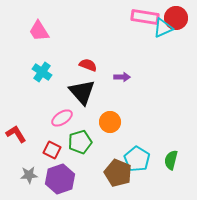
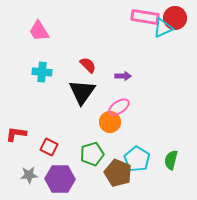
red circle: moved 1 px left
red semicircle: rotated 24 degrees clockwise
cyan cross: rotated 30 degrees counterclockwise
purple arrow: moved 1 px right, 1 px up
black triangle: rotated 16 degrees clockwise
pink ellipse: moved 57 px right, 11 px up
red L-shape: rotated 50 degrees counterclockwise
green pentagon: moved 12 px right, 12 px down
red square: moved 3 px left, 3 px up
purple hexagon: rotated 20 degrees clockwise
